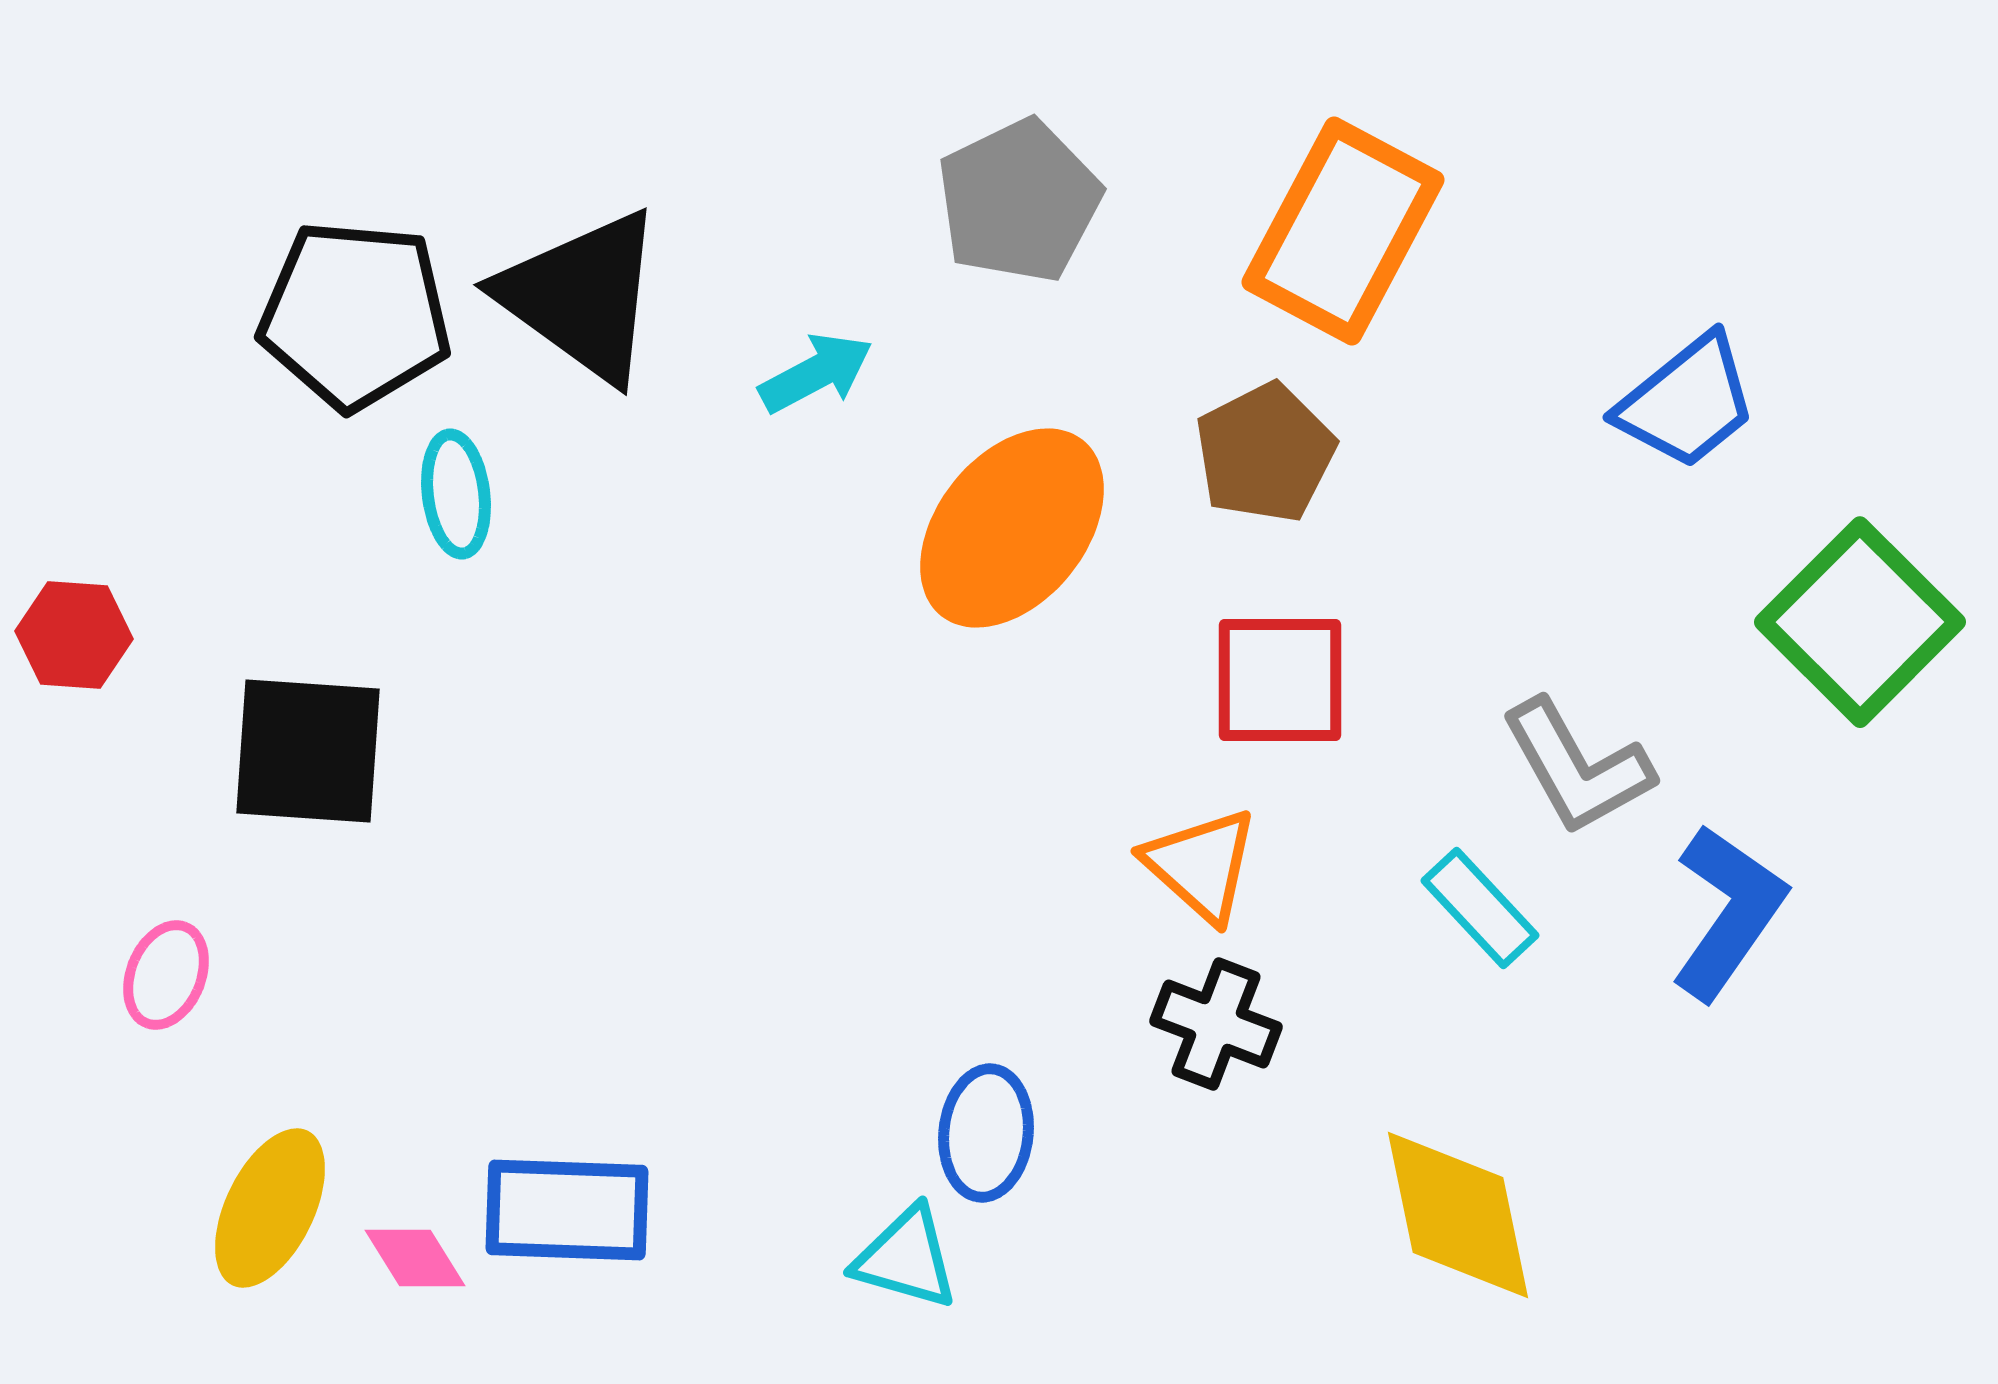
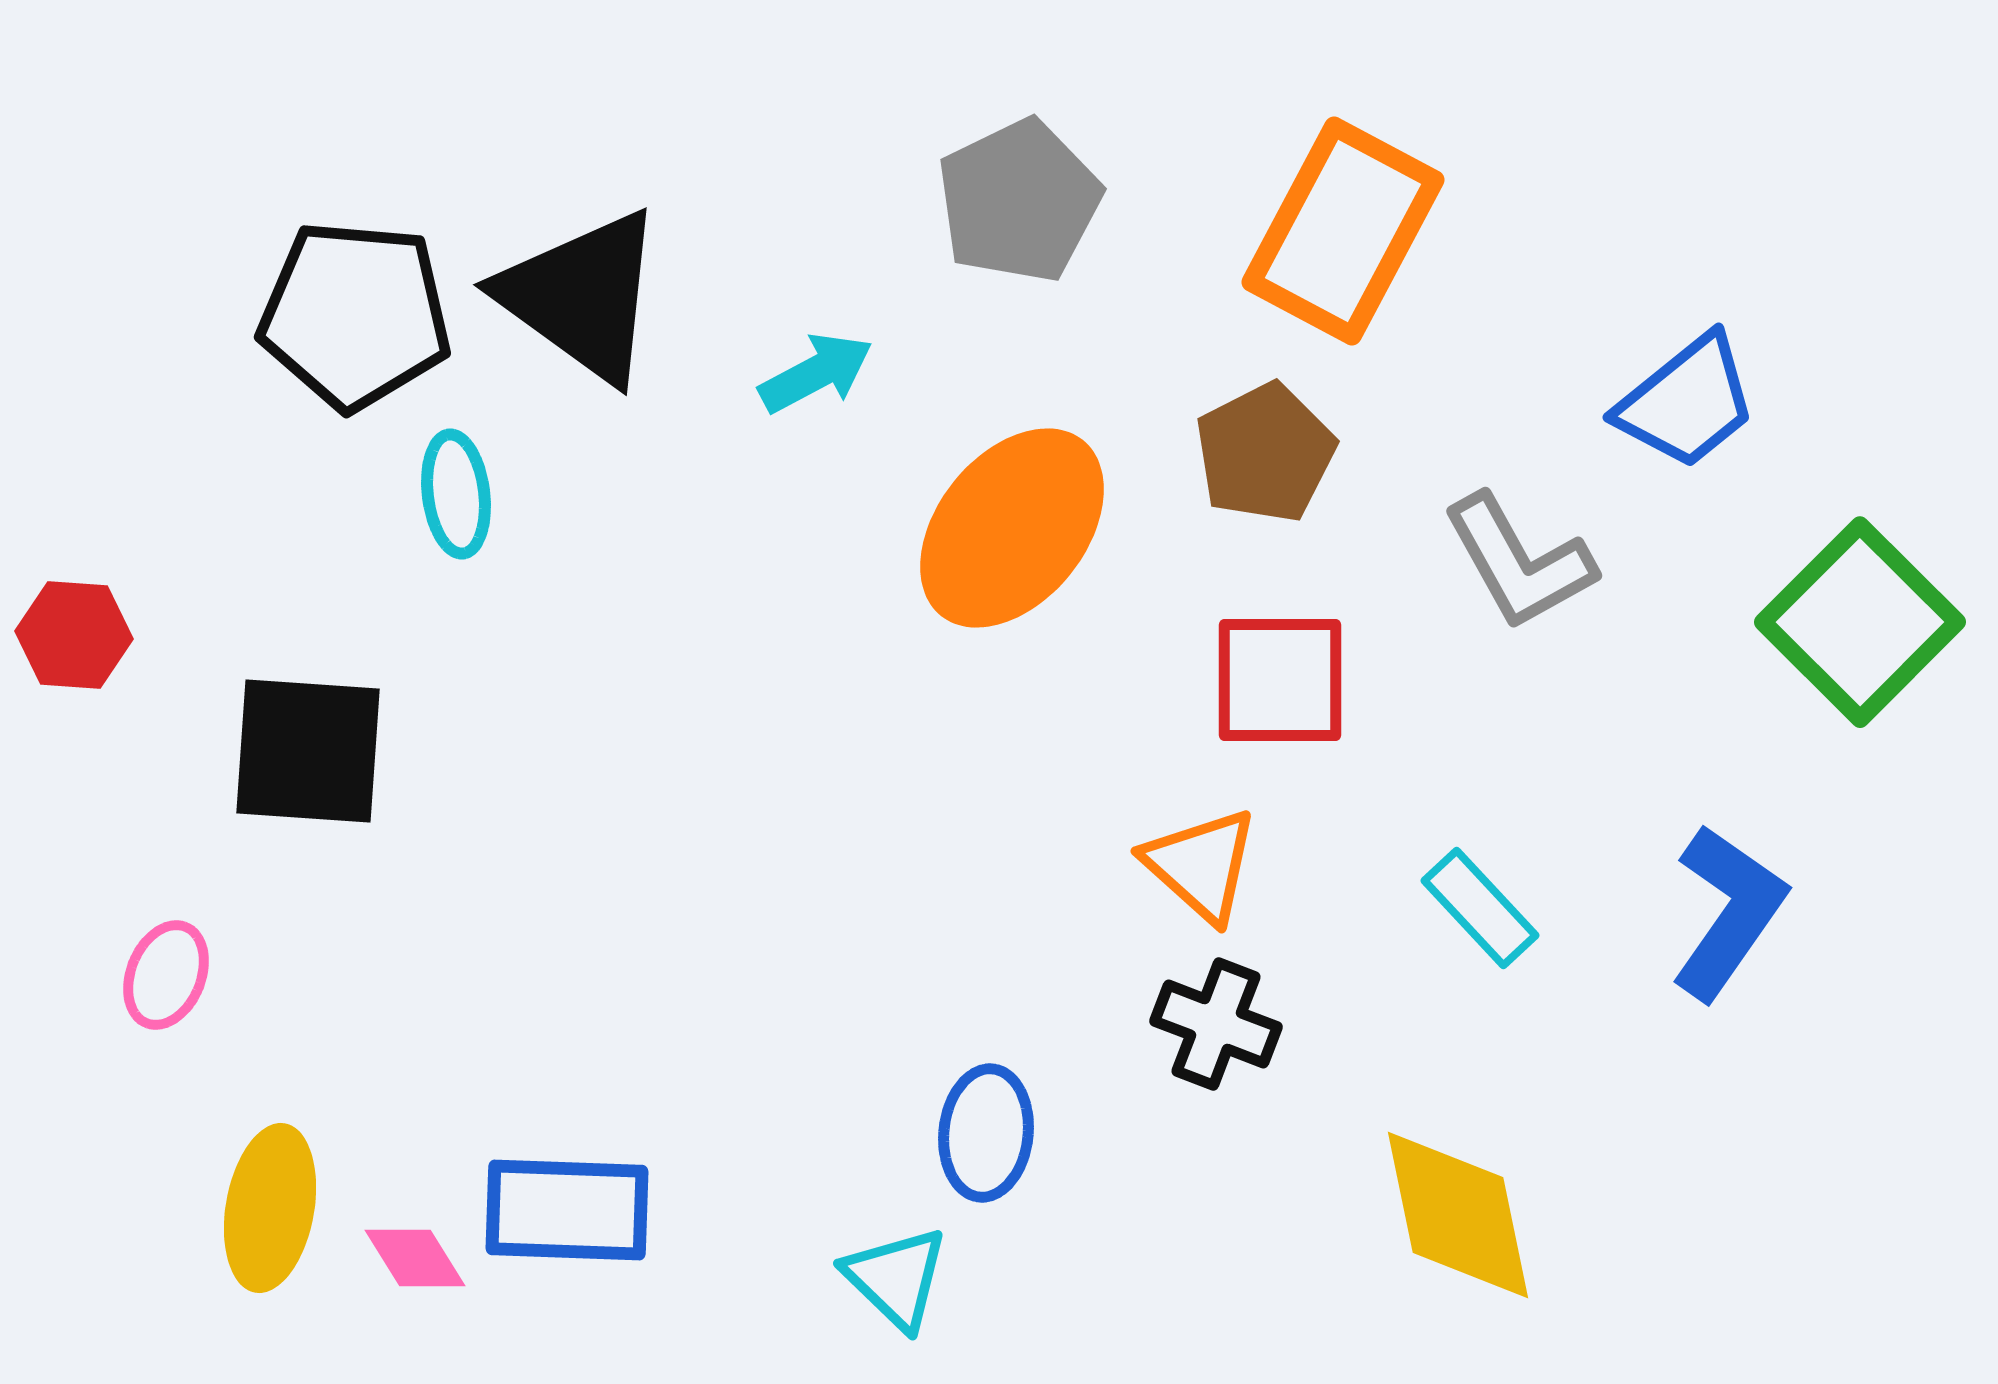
gray L-shape: moved 58 px left, 205 px up
yellow ellipse: rotated 16 degrees counterclockwise
cyan triangle: moved 10 px left, 20 px down; rotated 28 degrees clockwise
